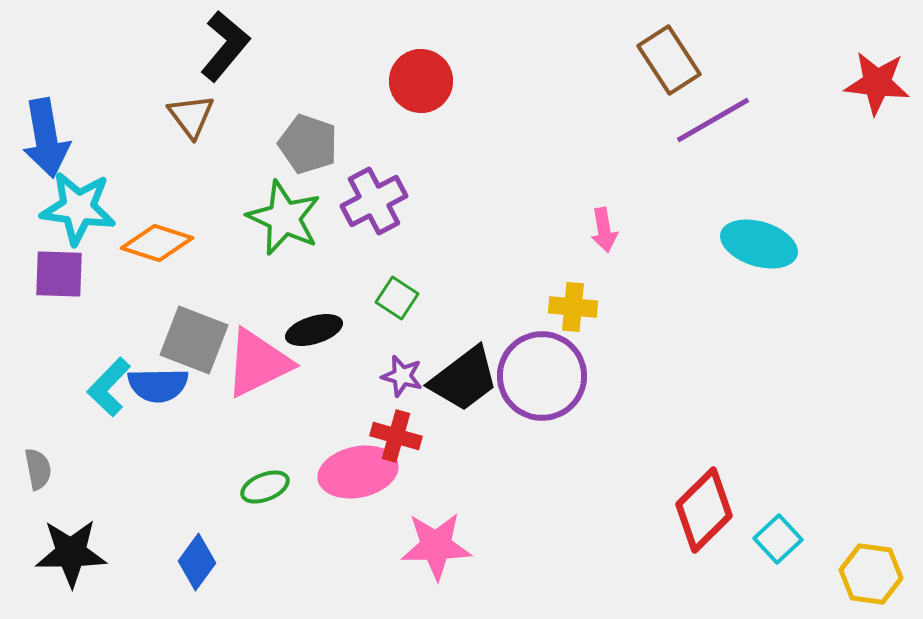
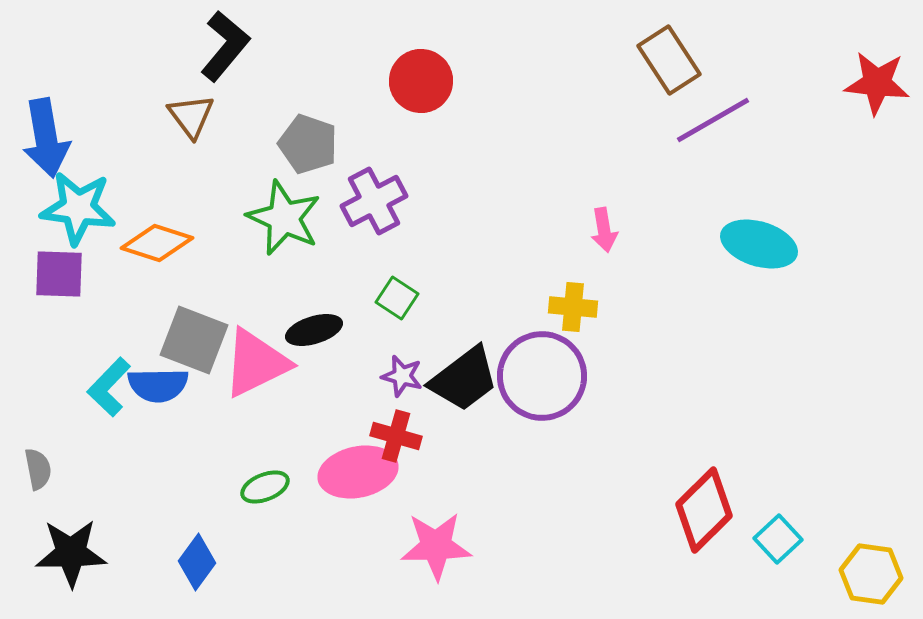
pink triangle: moved 2 px left
